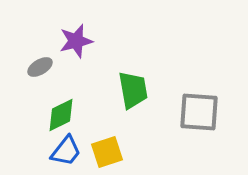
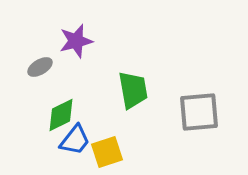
gray square: rotated 9 degrees counterclockwise
blue trapezoid: moved 9 px right, 11 px up
